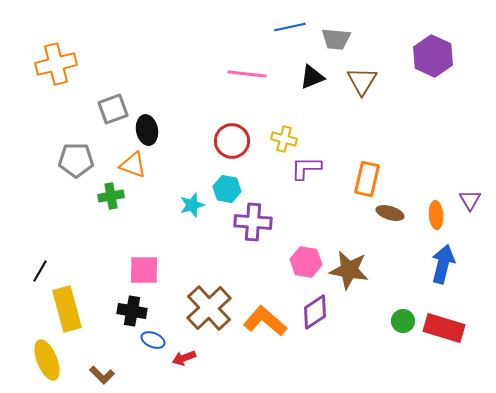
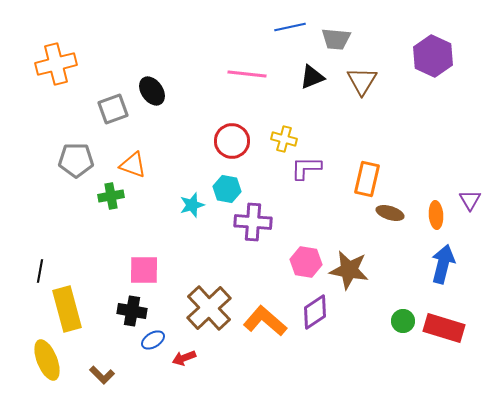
black ellipse: moved 5 px right, 39 px up; rotated 24 degrees counterclockwise
black line: rotated 20 degrees counterclockwise
blue ellipse: rotated 55 degrees counterclockwise
